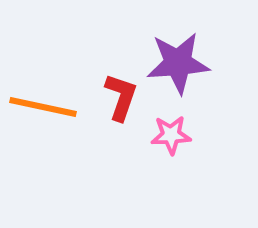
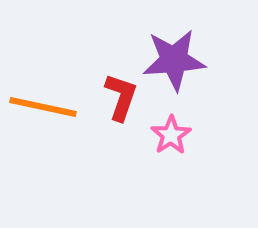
purple star: moved 4 px left, 3 px up
pink star: rotated 30 degrees counterclockwise
